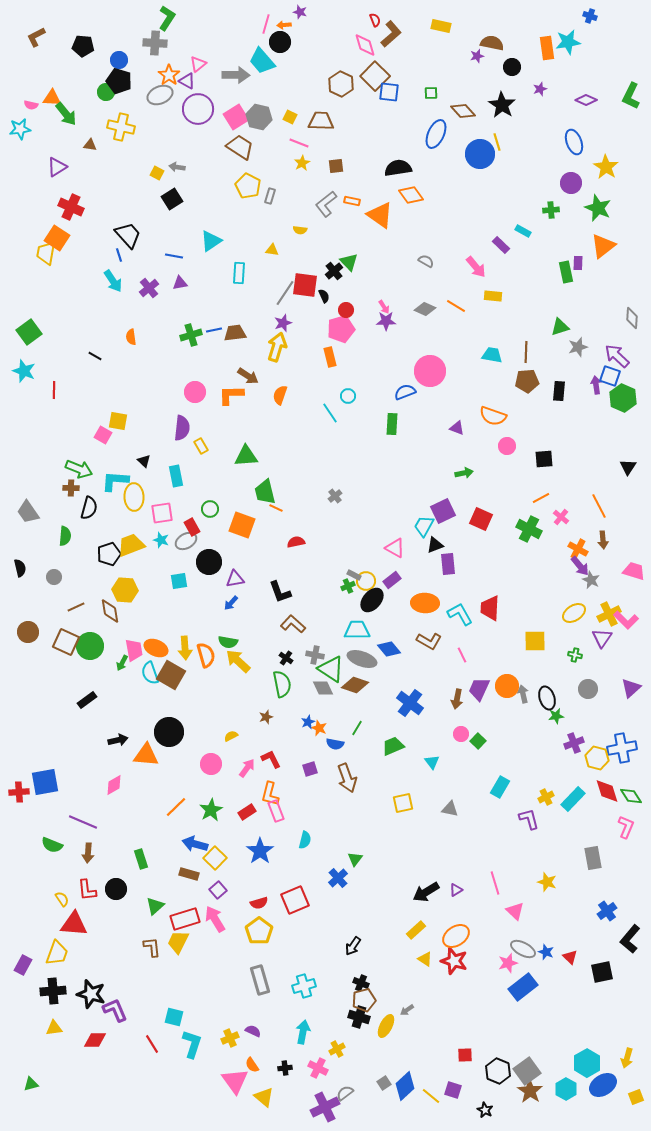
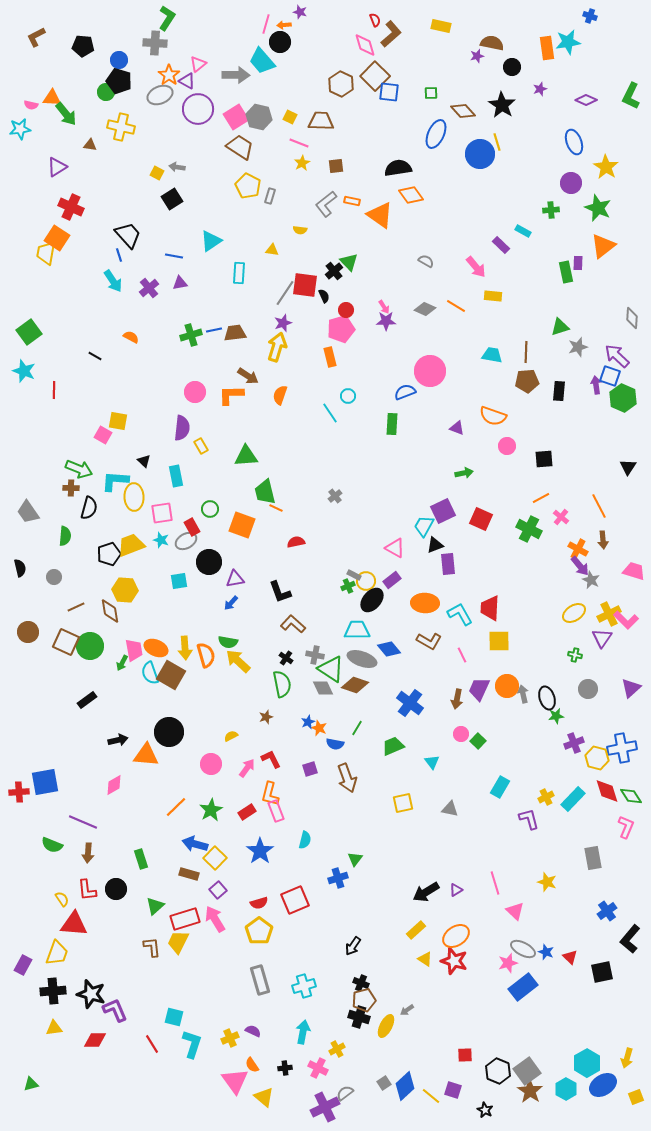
orange semicircle at (131, 337): rotated 126 degrees clockwise
yellow square at (535, 641): moved 36 px left
blue cross at (338, 878): rotated 24 degrees clockwise
